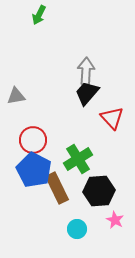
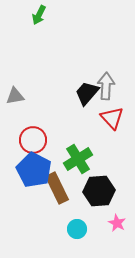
gray arrow: moved 20 px right, 15 px down
gray triangle: moved 1 px left
pink star: moved 2 px right, 3 px down
